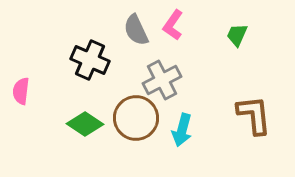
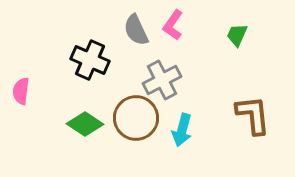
brown L-shape: moved 1 px left
